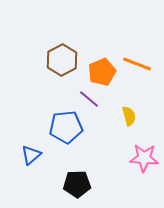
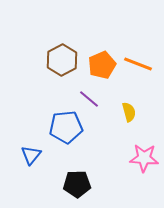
orange line: moved 1 px right
orange pentagon: moved 7 px up
yellow semicircle: moved 4 px up
blue triangle: rotated 10 degrees counterclockwise
